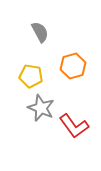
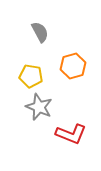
gray star: moved 2 px left, 1 px up
red L-shape: moved 3 px left, 8 px down; rotated 32 degrees counterclockwise
